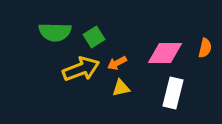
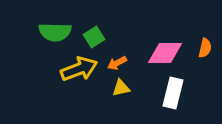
yellow arrow: moved 2 px left
